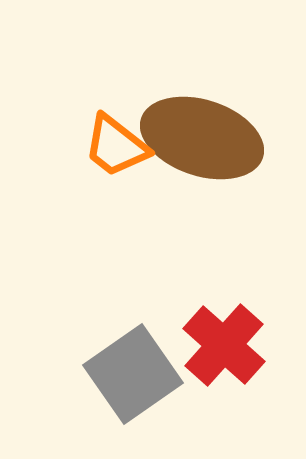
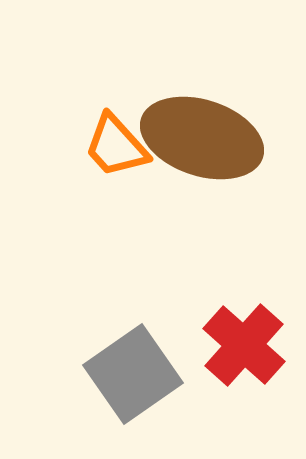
orange trapezoid: rotated 10 degrees clockwise
red cross: moved 20 px right
